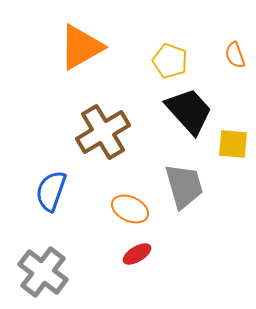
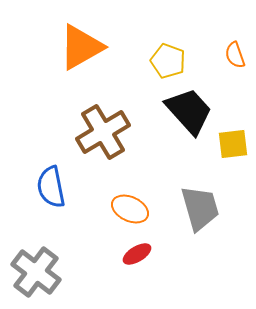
yellow pentagon: moved 2 px left
yellow square: rotated 12 degrees counterclockwise
gray trapezoid: moved 16 px right, 22 px down
blue semicircle: moved 4 px up; rotated 30 degrees counterclockwise
gray cross: moved 7 px left
